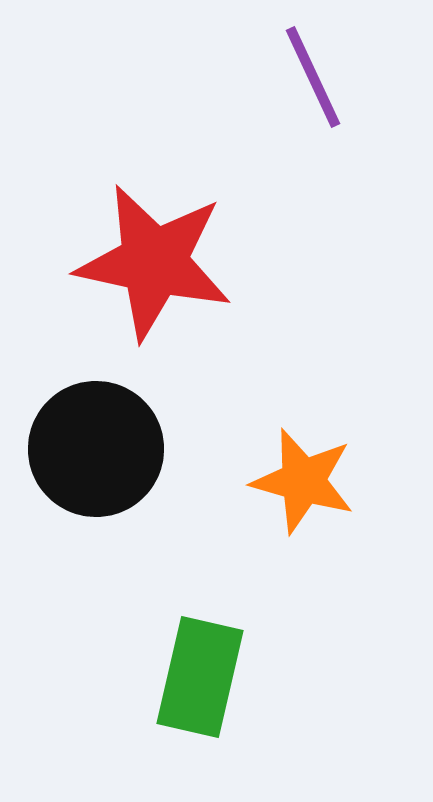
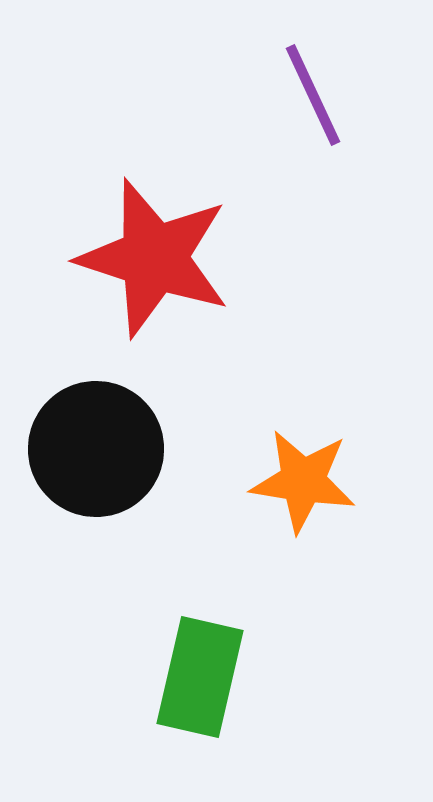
purple line: moved 18 px down
red star: moved 4 px up; rotated 6 degrees clockwise
orange star: rotated 7 degrees counterclockwise
